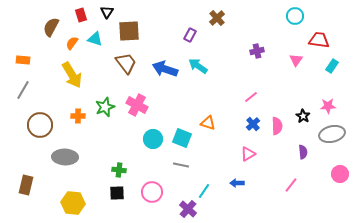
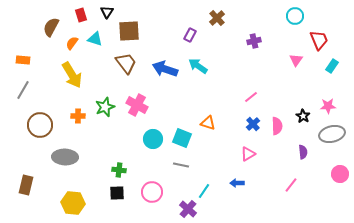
red trapezoid at (319, 40): rotated 60 degrees clockwise
purple cross at (257, 51): moved 3 px left, 10 px up
